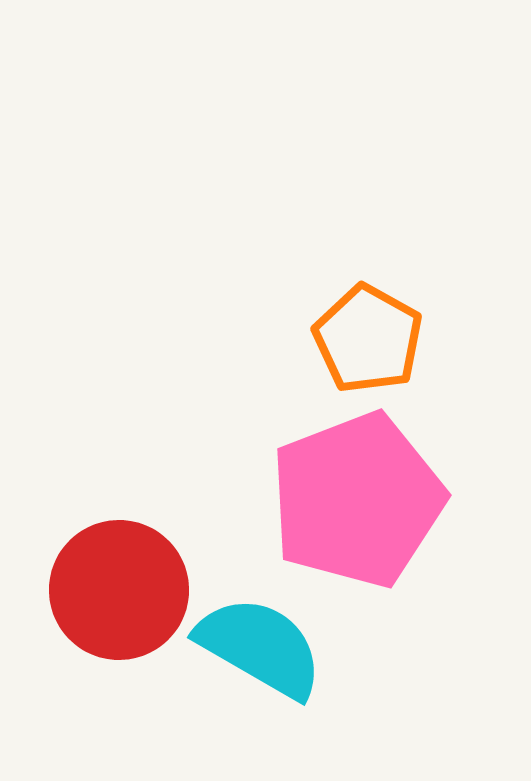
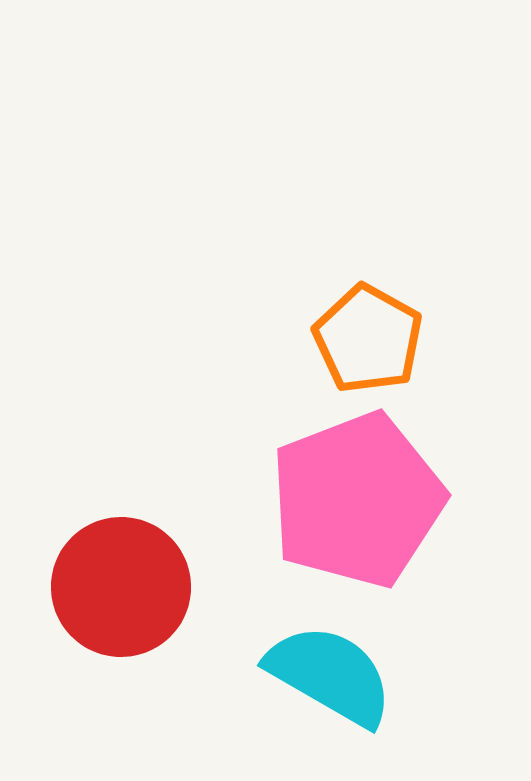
red circle: moved 2 px right, 3 px up
cyan semicircle: moved 70 px right, 28 px down
